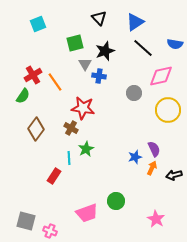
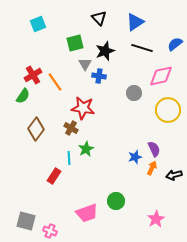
blue semicircle: rotated 133 degrees clockwise
black line: moved 1 px left; rotated 25 degrees counterclockwise
pink star: rotated 12 degrees clockwise
